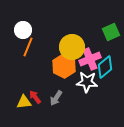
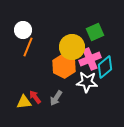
green square: moved 16 px left
